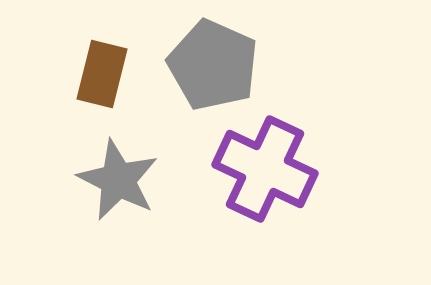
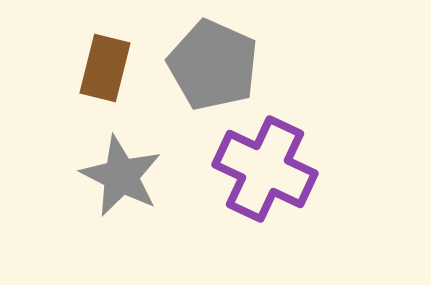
brown rectangle: moved 3 px right, 6 px up
gray star: moved 3 px right, 4 px up
